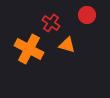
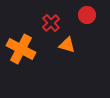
red cross: rotated 12 degrees clockwise
orange cross: moved 8 px left
